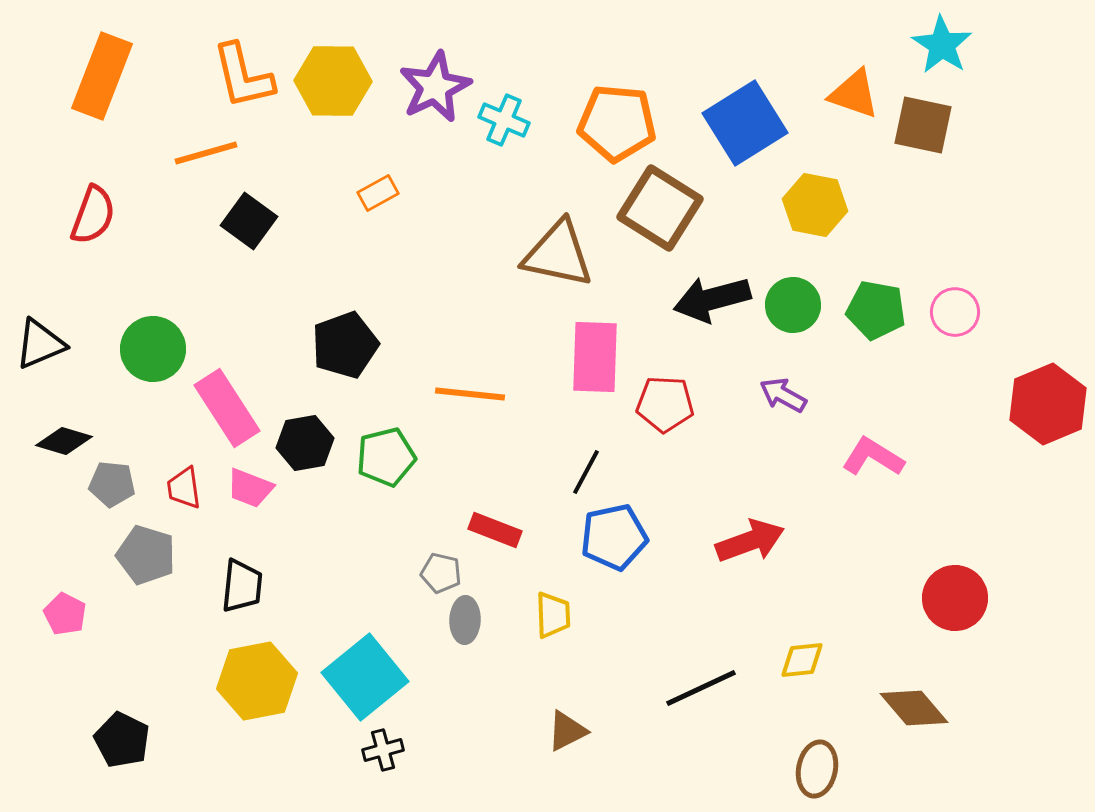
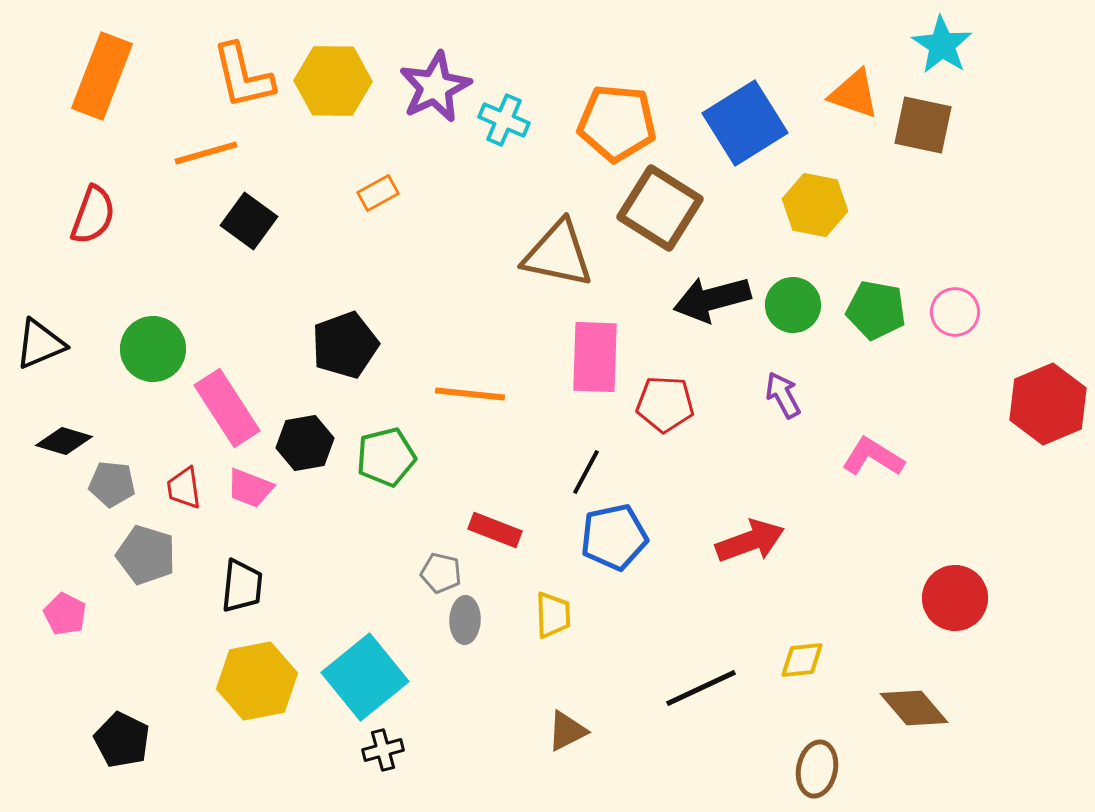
purple arrow at (783, 395): rotated 33 degrees clockwise
